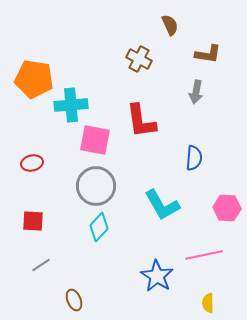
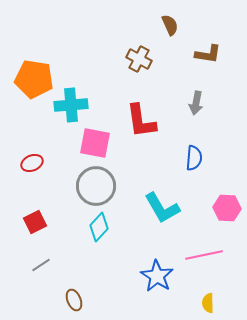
gray arrow: moved 11 px down
pink square: moved 3 px down
red ellipse: rotated 10 degrees counterclockwise
cyan L-shape: moved 3 px down
red square: moved 2 px right, 1 px down; rotated 30 degrees counterclockwise
